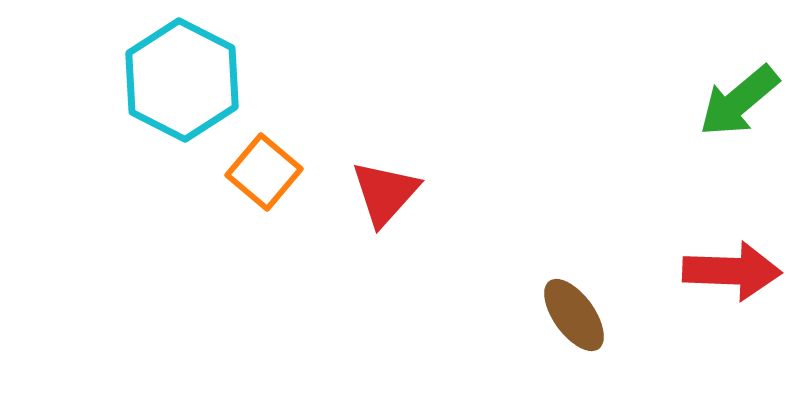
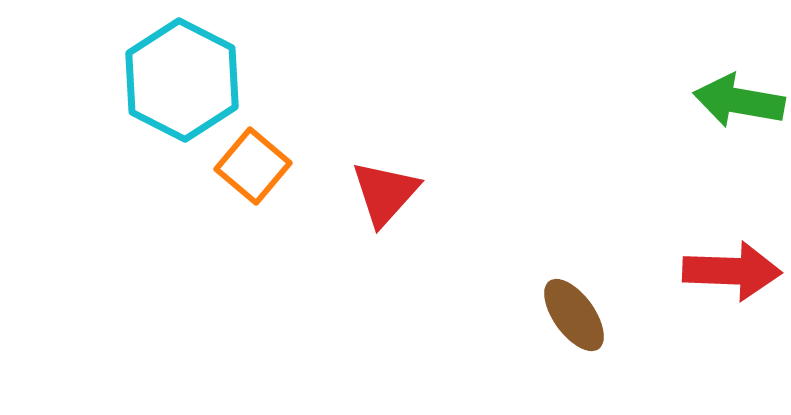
green arrow: rotated 50 degrees clockwise
orange square: moved 11 px left, 6 px up
